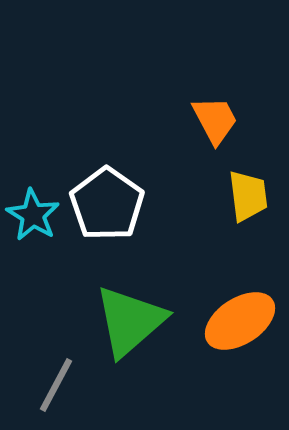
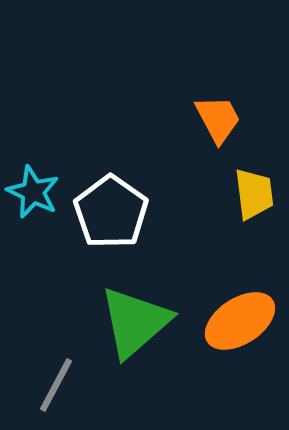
orange trapezoid: moved 3 px right, 1 px up
yellow trapezoid: moved 6 px right, 2 px up
white pentagon: moved 4 px right, 8 px down
cyan star: moved 23 px up; rotated 6 degrees counterclockwise
green triangle: moved 5 px right, 1 px down
